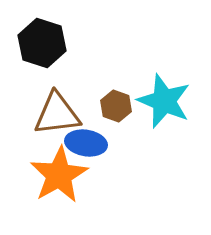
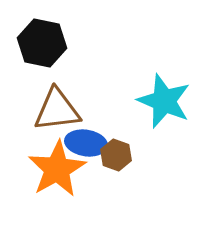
black hexagon: rotated 6 degrees counterclockwise
brown hexagon: moved 49 px down
brown triangle: moved 4 px up
orange star: moved 2 px left, 6 px up
